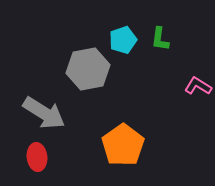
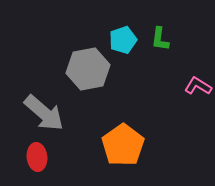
gray arrow: rotated 9 degrees clockwise
